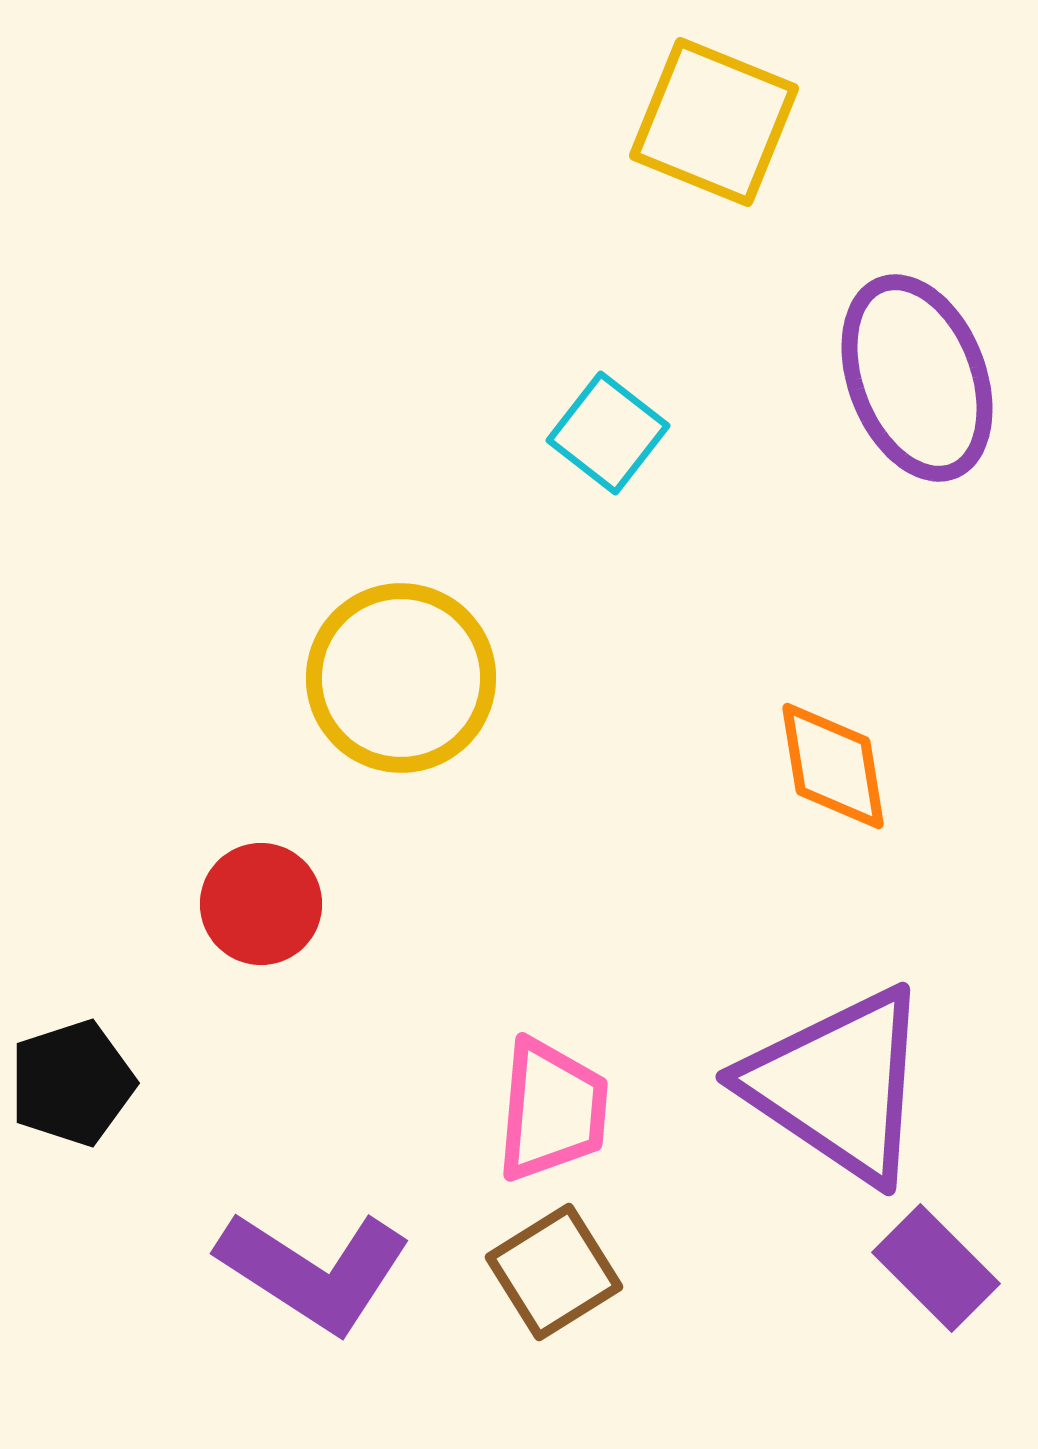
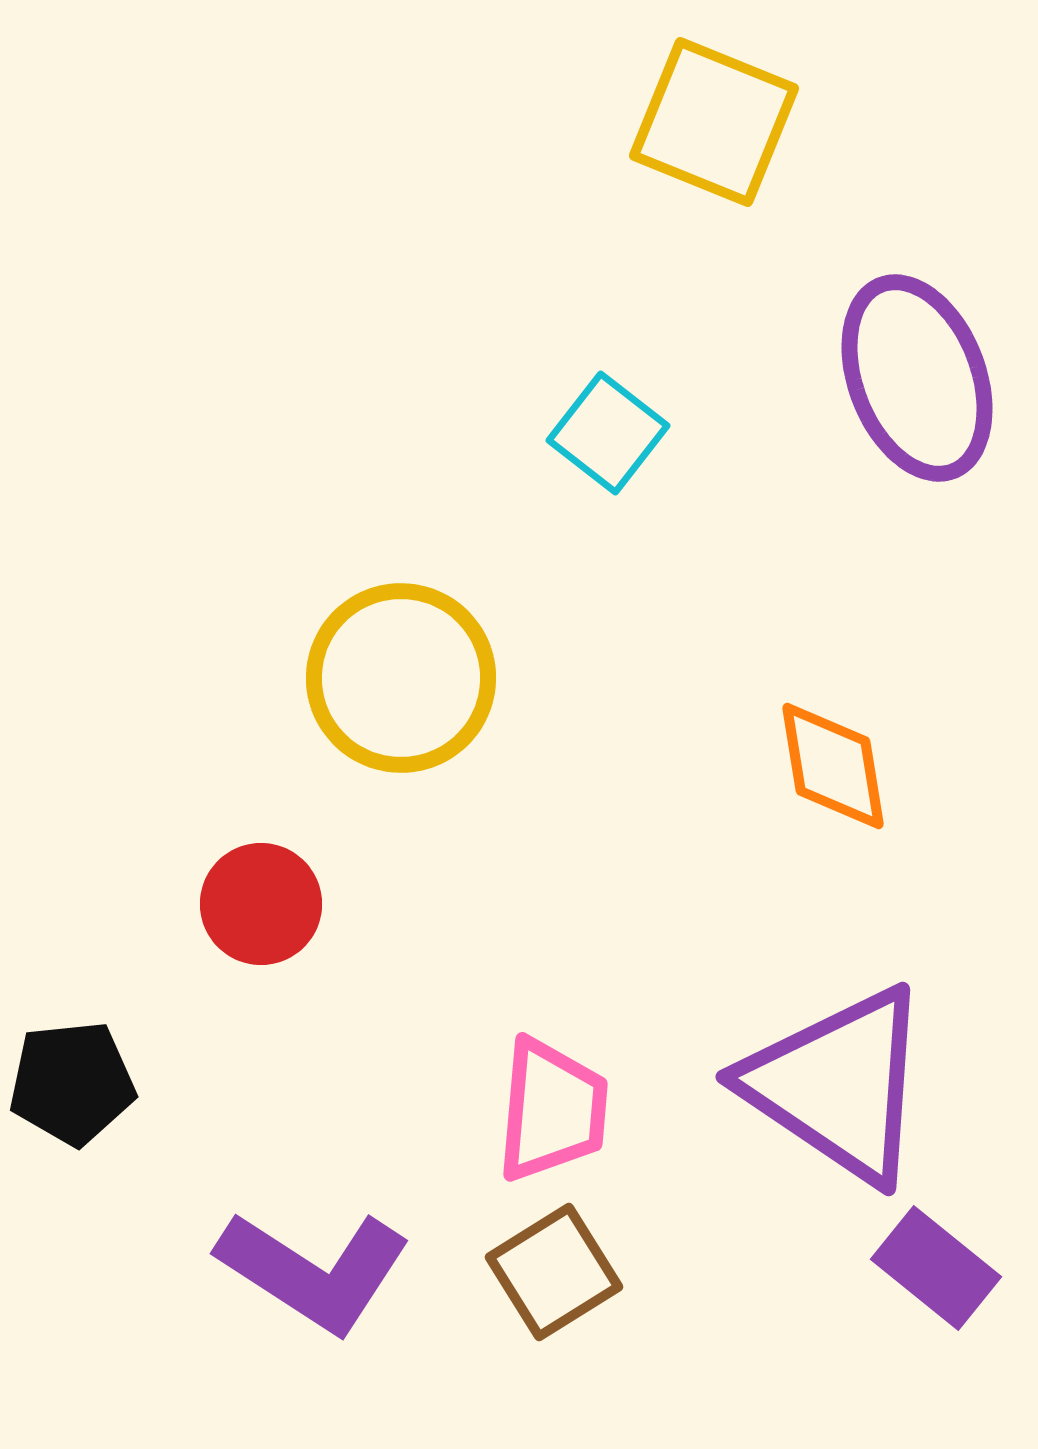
black pentagon: rotated 12 degrees clockwise
purple rectangle: rotated 6 degrees counterclockwise
